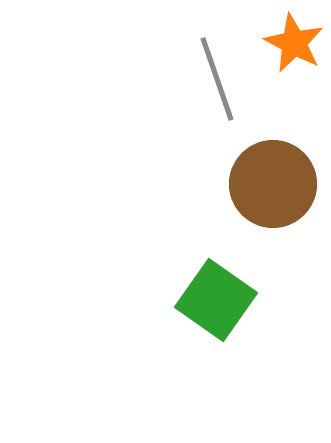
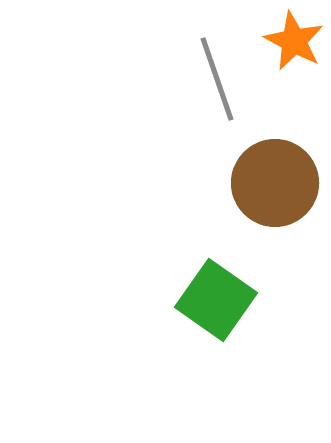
orange star: moved 2 px up
brown circle: moved 2 px right, 1 px up
